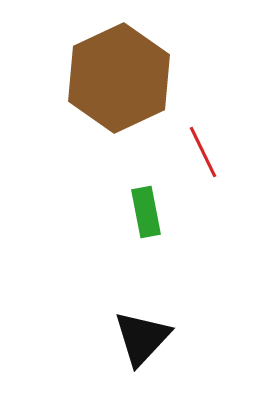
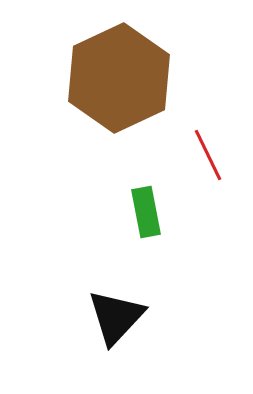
red line: moved 5 px right, 3 px down
black triangle: moved 26 px left, 21 px up
